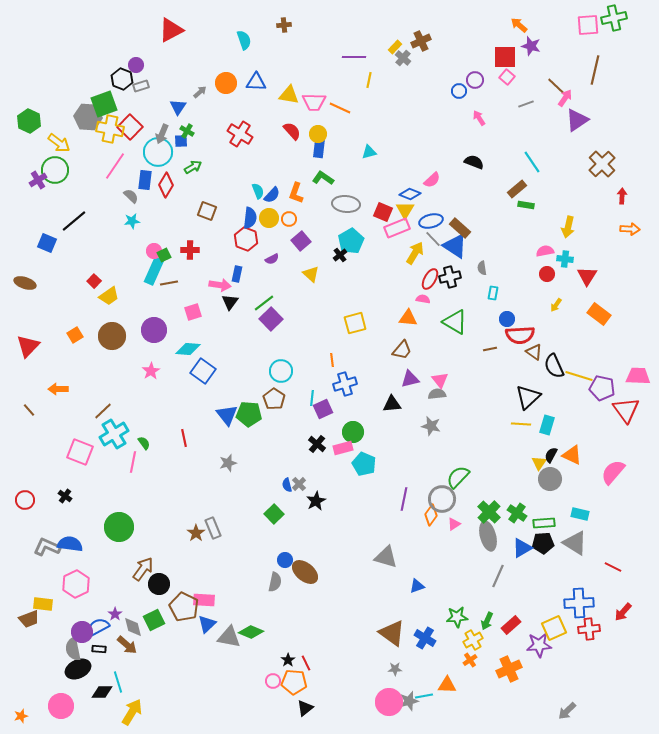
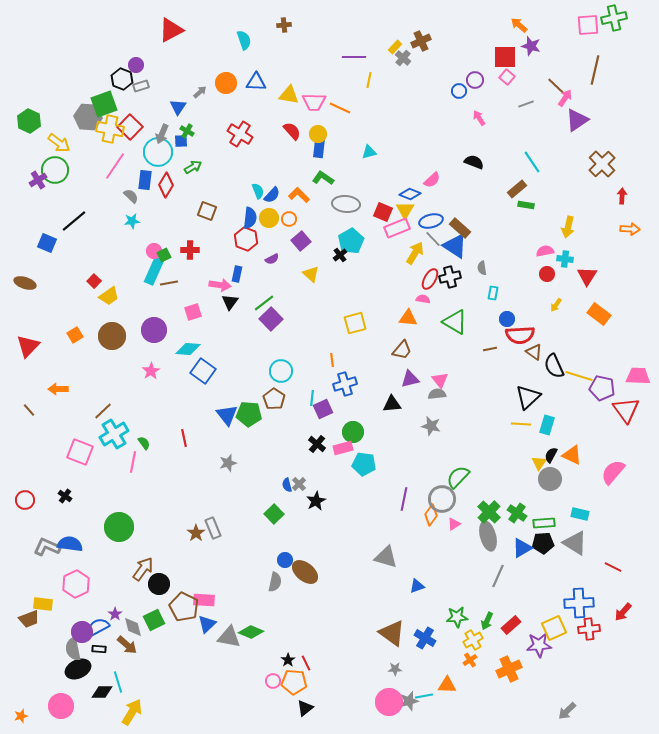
orange L-shape at (296, 193): moved 3 px right, 2 px down; rotated 115 degrees clockwise
cyan pentagon at (364, 464): rotated 15 degrees counterclockwise
